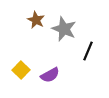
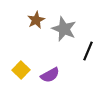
brown star: rotated 18 degrees clockwise
